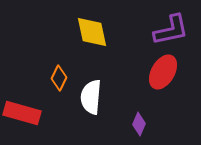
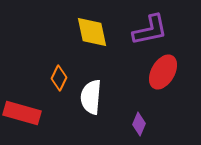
purple L-shape: moved 21 px left
